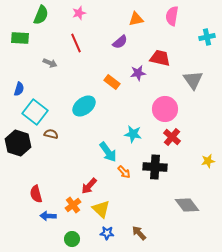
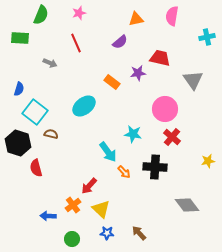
red semicircle: moved 26 px up
